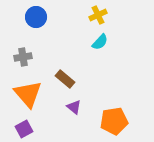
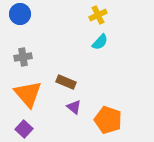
blue circle: moved 16 px left, 3 px up
brown rectangle: moved 1 px right, 3 px down; rotated 18 degrees counterclockwise
orange pentagon: moved 6 px left, 1 px up; rotated 28 degrees clockwise
purple square: rotated 18 degrees counterclockwise
